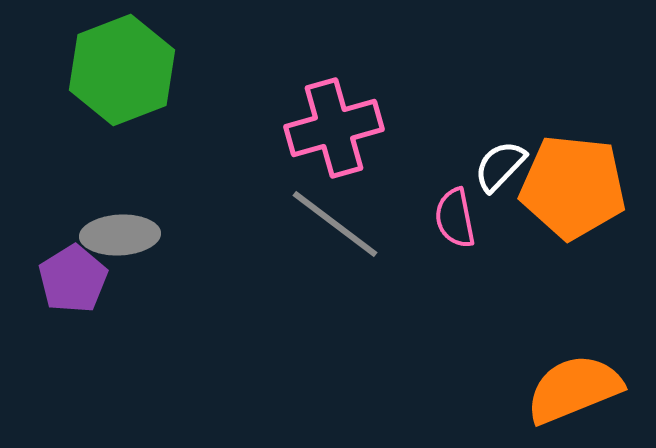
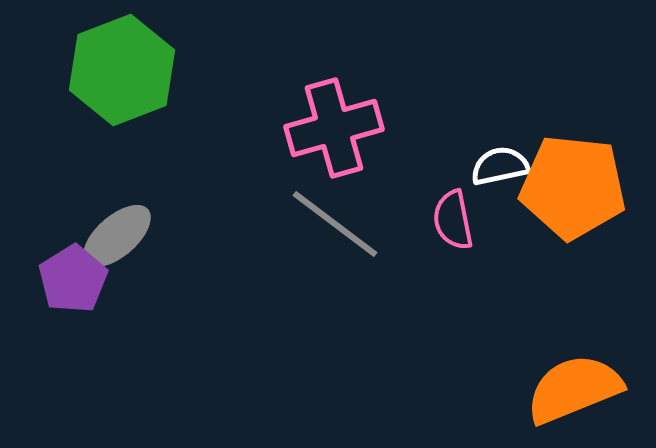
white semicircle: rotated 34 degrees clockwise
pink semicircle: moved 2 px left, 2 px down
gray ellipse: moved 3 px left, 1 px down; rotated 38 degrees counterclockwise
